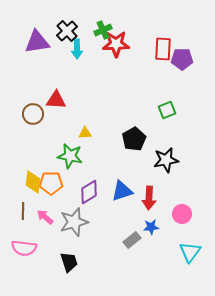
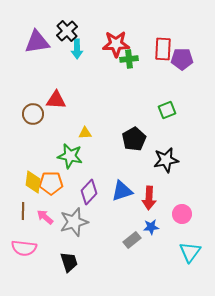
green cross: moved 26 px right, 29 px down; rotated 18 degrees clockwise
purple diamond: rotated 15 degrees counterclockwise
